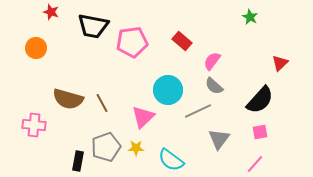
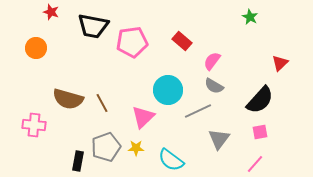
gray semicircle: rotated 12 degrees counterclockwise
